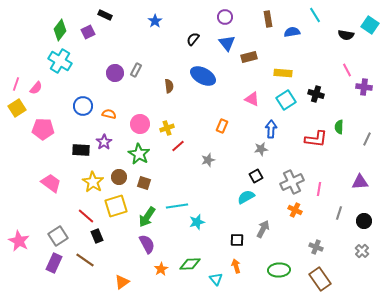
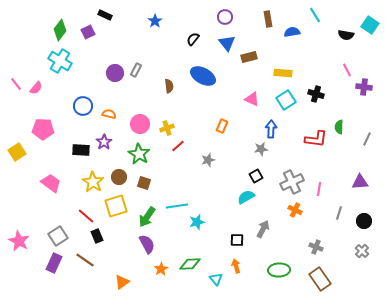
pink line at (16, 84): rotated 56 degrees counterclockwise
yellow square at (17, 108): moved 44 px down
